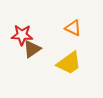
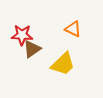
orange triangle: moved 1 px down
yellow trapezoid: moved 6 px left, 1 px down; rotated 8 degrees counterclockwise
